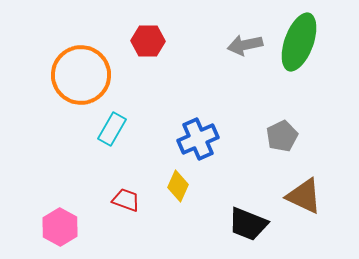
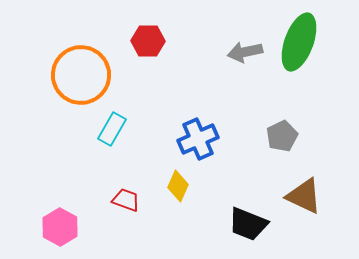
gray arrow: moved 7 px down
